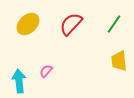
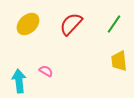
pink semicircle: rotated 80 degrees clockwise
